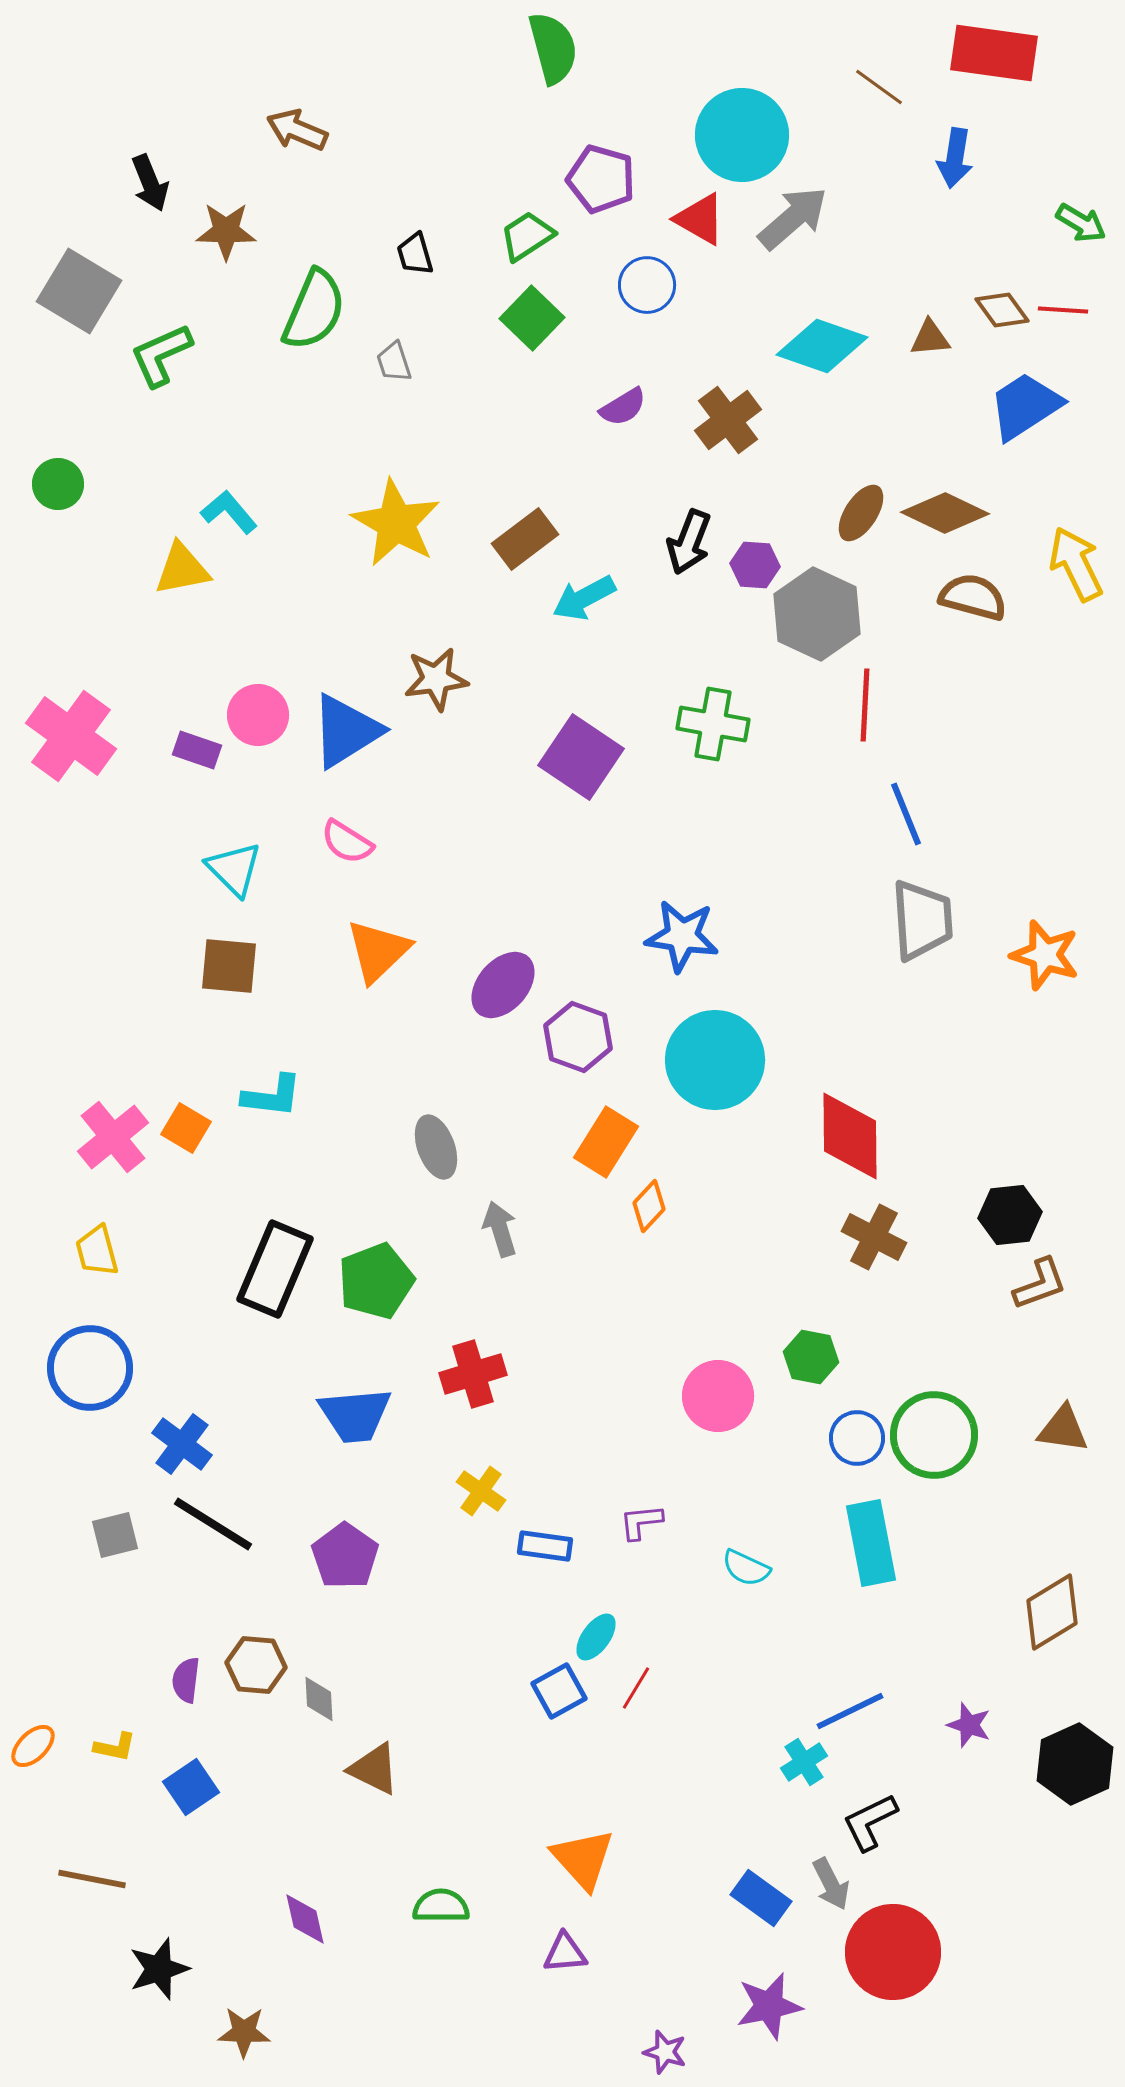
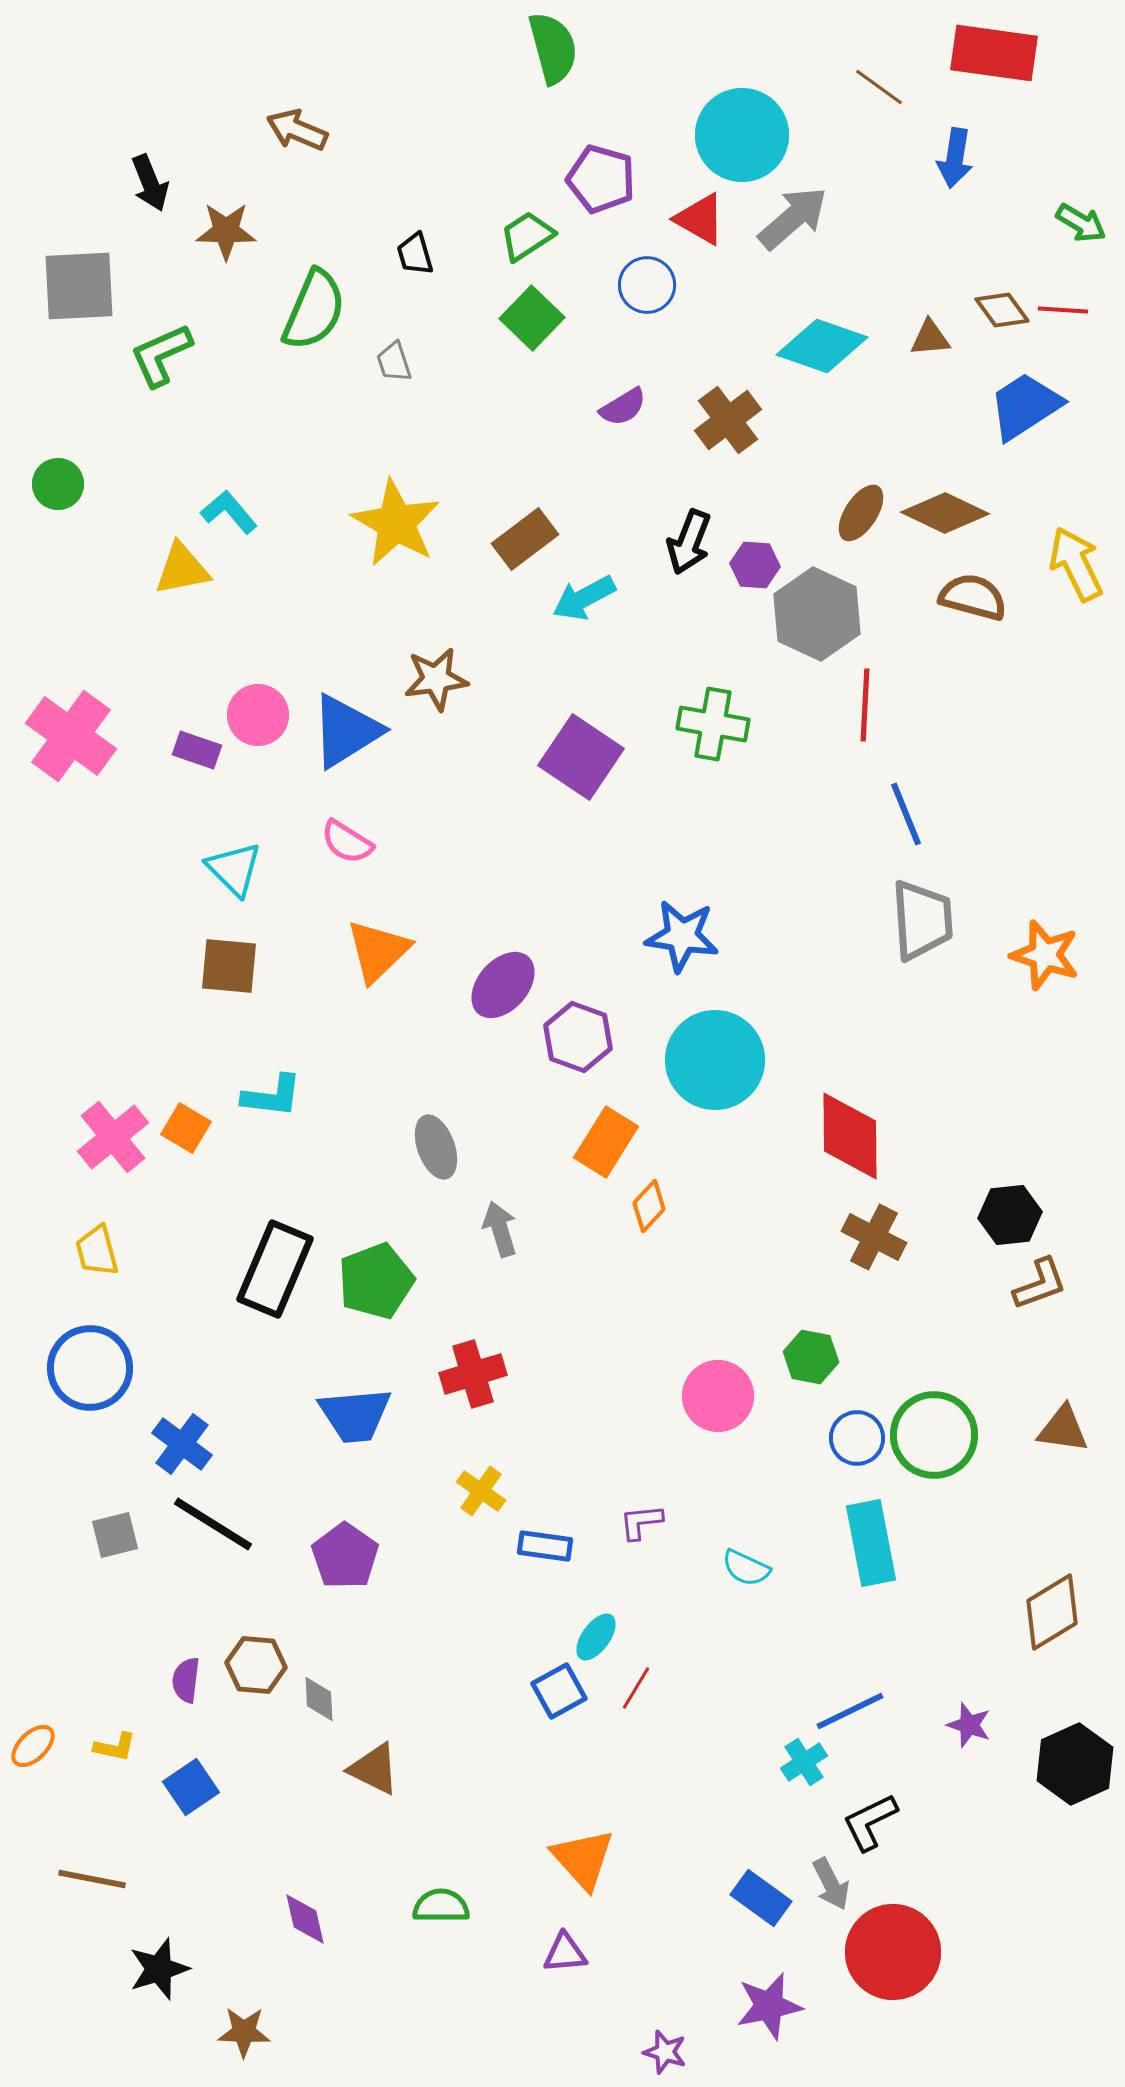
gray square at (79, 291): moved 5 px up; rotated 34 degrees counterclockwise
